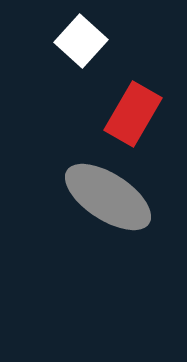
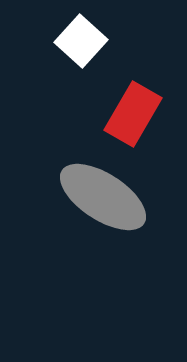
gray ellipse: moved 5 px left
